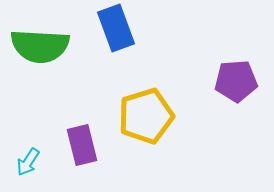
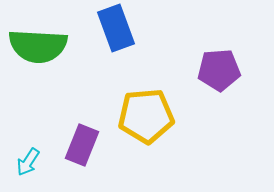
green semicircle: moved 2 px left
purple pentagon: moved 17 px left, 11 px up
yellow pentagon: rotated 12 degrees clockwise
purple rectangle: rotated 36 degrees clockwise
